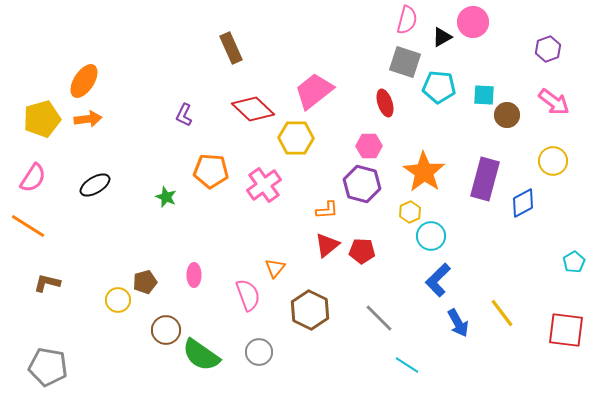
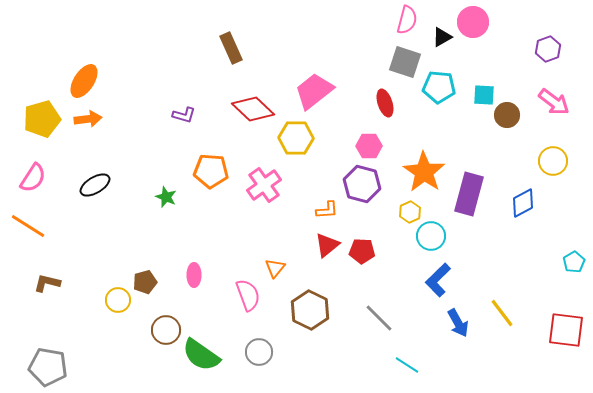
purple L-shape at (184, 115): rotated 100 degrees counterclockwise
purple rectangle at (485, 179): moved 16 px left, 15 px down
